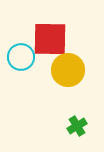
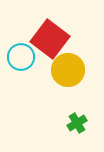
red square: rotated 36 degrees clockwise
green cross: moved 3 px up
